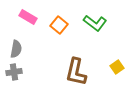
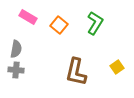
green L-shape: rotated 95 degrees counterclockwise
gray cross: moved 2 px right, 2 px up; rotated 14 degrees clockwise
